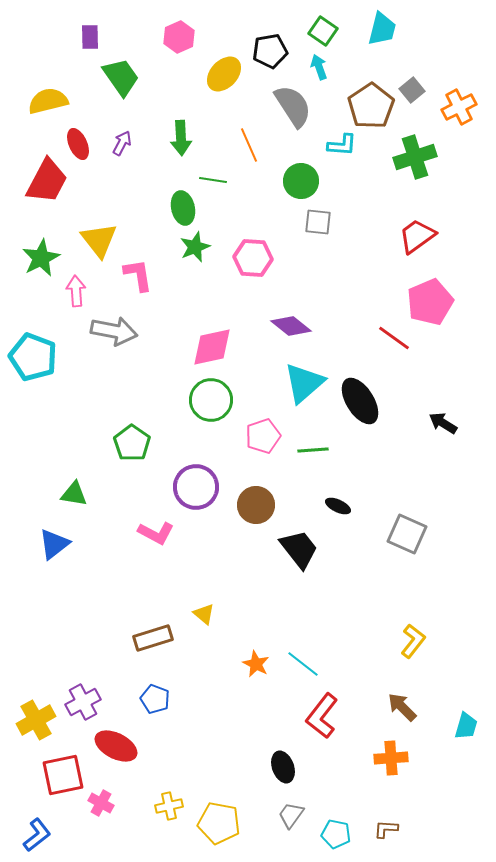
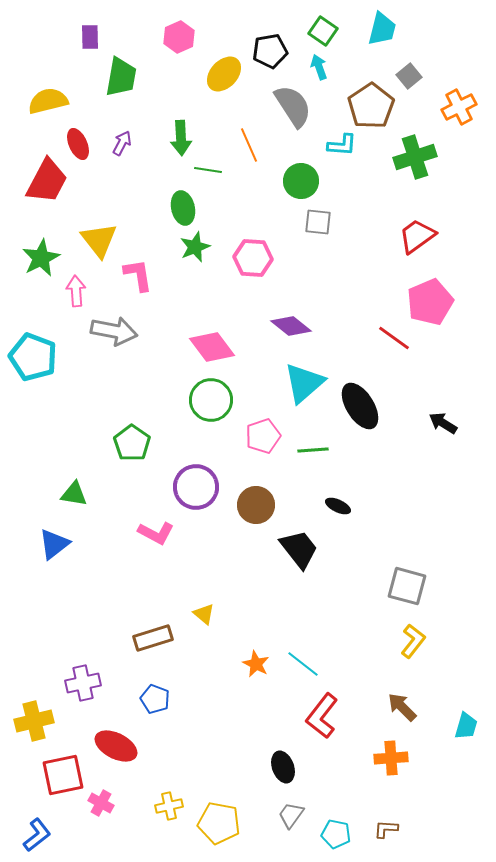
green trapezoid at (121, 77): rotated 45 degrees clockwise
gray square at (412, 90): moved 3 px left, 14 px up
green line at (213, 180): moved 5 px left, 10 px up
pink diamond at (212, 347): rotated 66 degrees clockwise
black ellipse at (360, 401): moved 5 px down
gray square at (407, 534): moved 52 px down; rotated 9 degrees counterclockwise
purple cross at (83, 702): moved 19 px up; rotated 16 degrees clockwise
yellow cross at (36, 720): moved 2 px left, 1 px down; rotated 15 degrees clockwise
